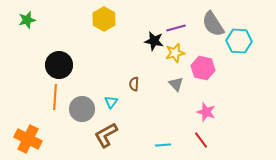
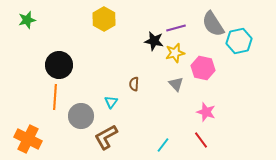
cyan hexagon: rotated 15 degrees counterclockwise
gray circle: moved 1 px left, 7 px down
brown L-shape: moved 2 px down
cyan line: rotated 49 degrees counterclockwise
